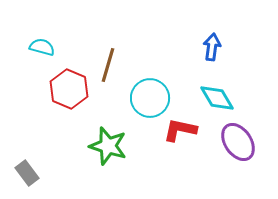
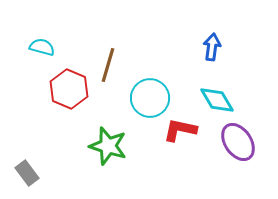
cyan diamond: moved 2 px down
